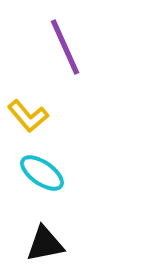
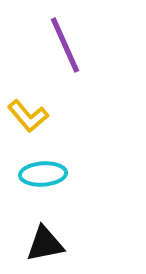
purple line: moved 2 px up
cyan ellipse: moved 1 px right, 1 px down; rotated 39 degrees counterclockwise
